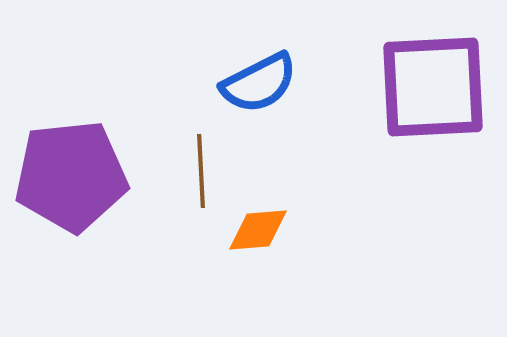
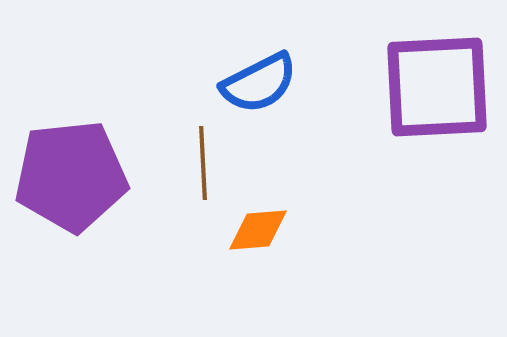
purple square: moved 4 px right
brown line: moved 2 px right, 8 px up
